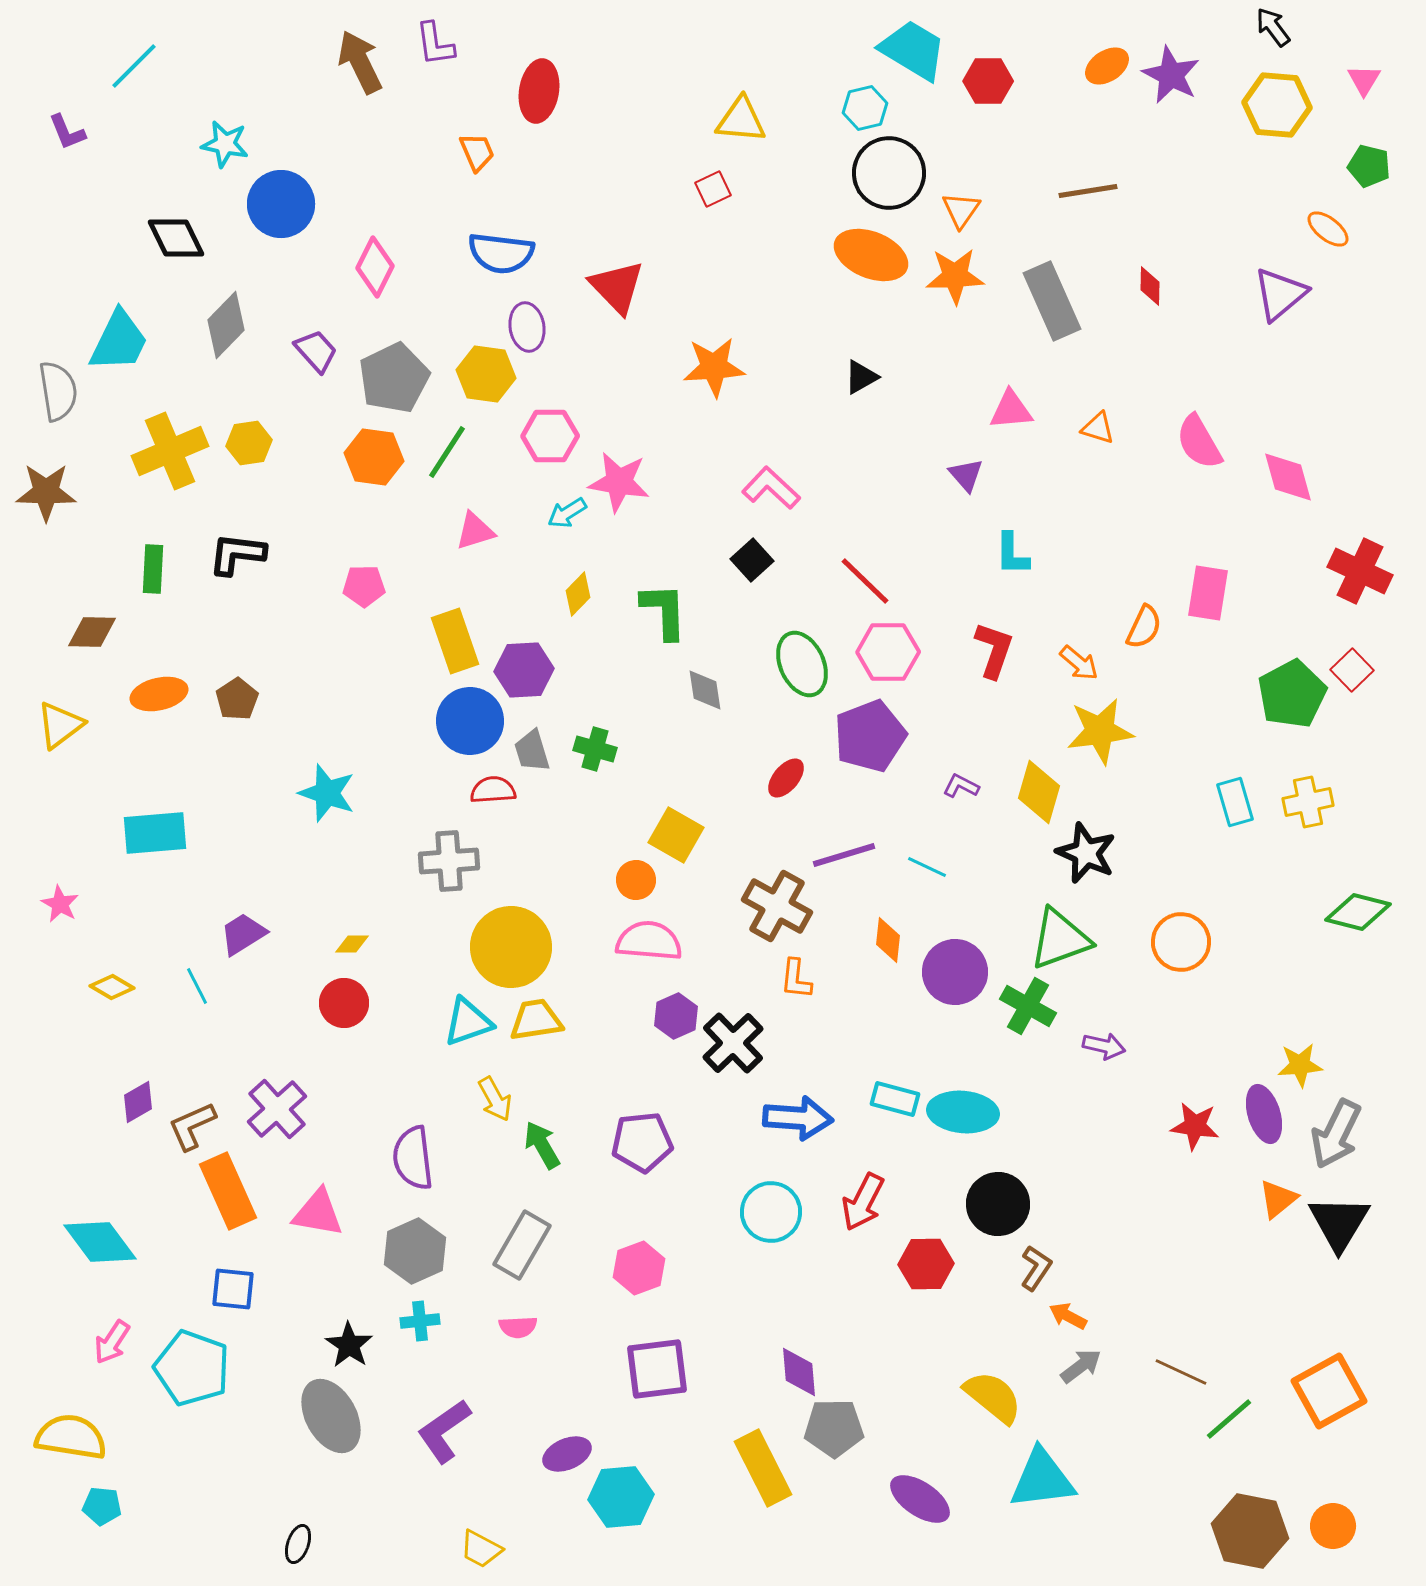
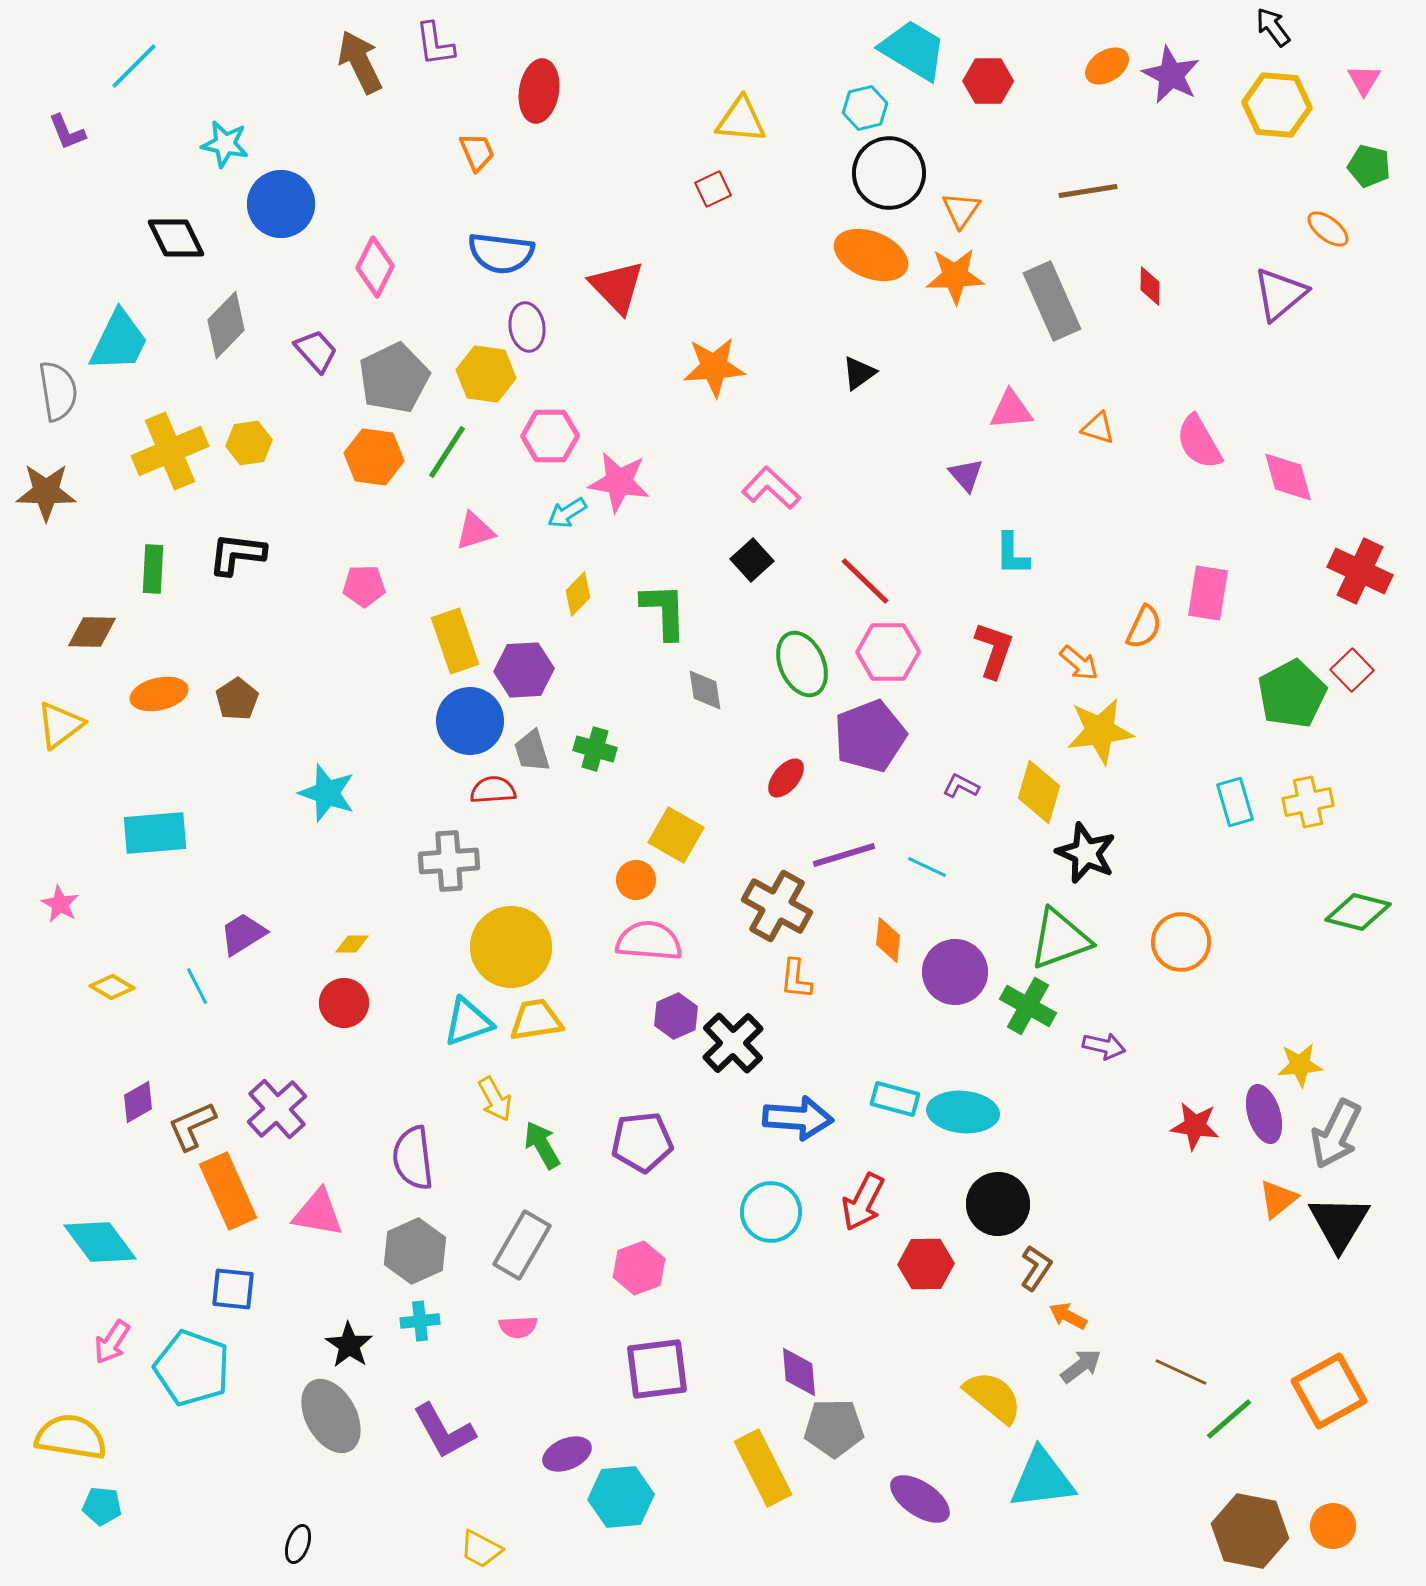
black triangle at (861, 377): moved 2 px left, 4 px up; rotated 6 degrees counterclockwise
purple L-shape at (444, 1431): rotated 84 degrees counterclockwise
